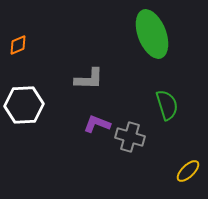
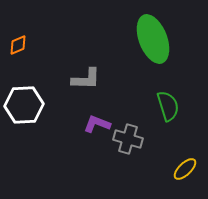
green ellipse: moved 1 px right, 5 px down
gray L-shape: moved 3 px left
green semicircle: moved 1 px right, 1 px down
gray cross: moved 2 px left, 2 px down
yellow ellipse: moved 3 px left, 2 px up
